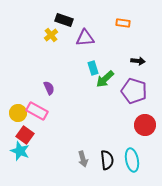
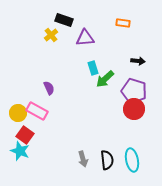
red circle: moved 11 px left, 16 px up
